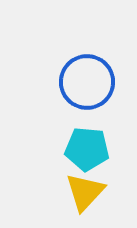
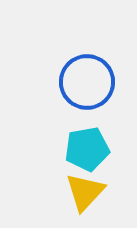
cyan pentagon: rotated 15 degrees counterclockwise
